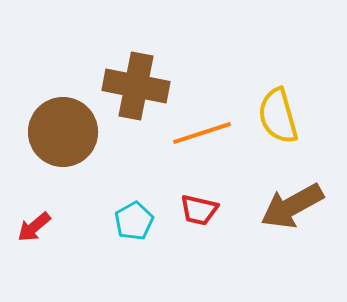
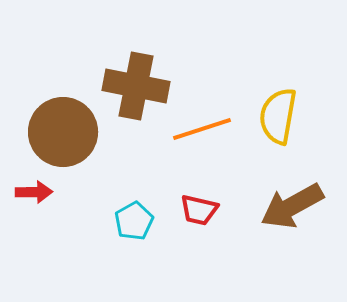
yellow semicircle: rotated 26 degrees clockwise
orange line: moved 4 px up
red arrow: moved 35 px up; rotated 141 degrees counterclockwise
